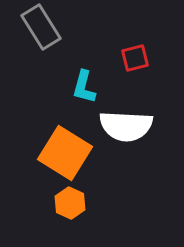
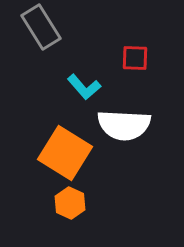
red square: rotated 16 degrees clockwise
cyan L-shape: rotated 56 degrees counterclockwise
white semicircle: moved 2 px left, 1 px up
